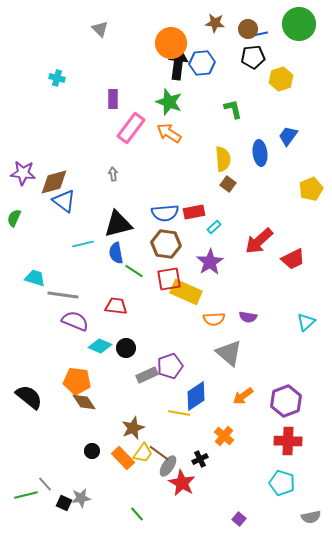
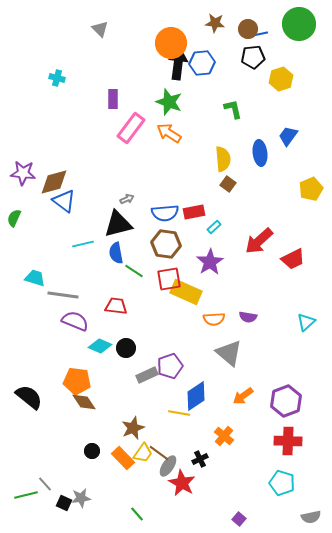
gray arrow at (113, 174): moved 14 px right, 25 px down; rotated 72 degrees clockwise
